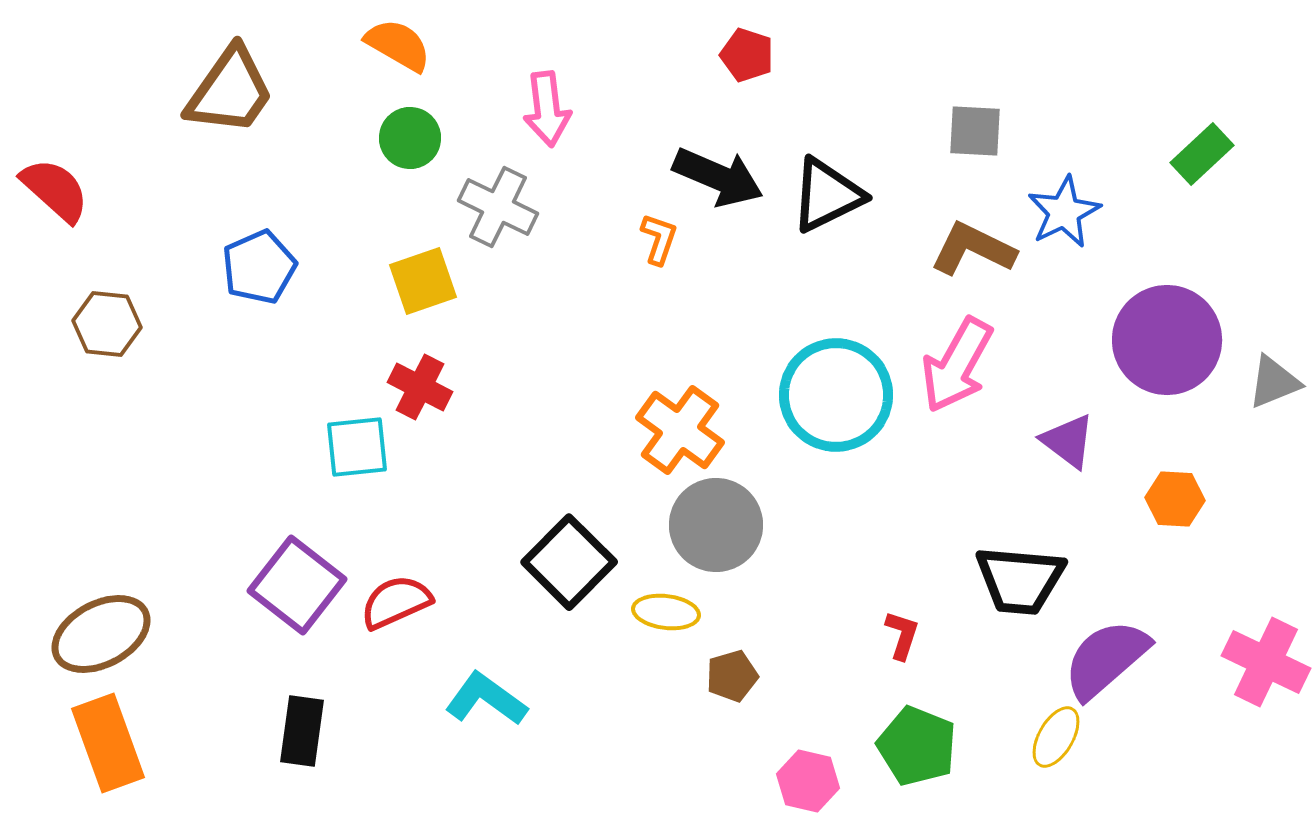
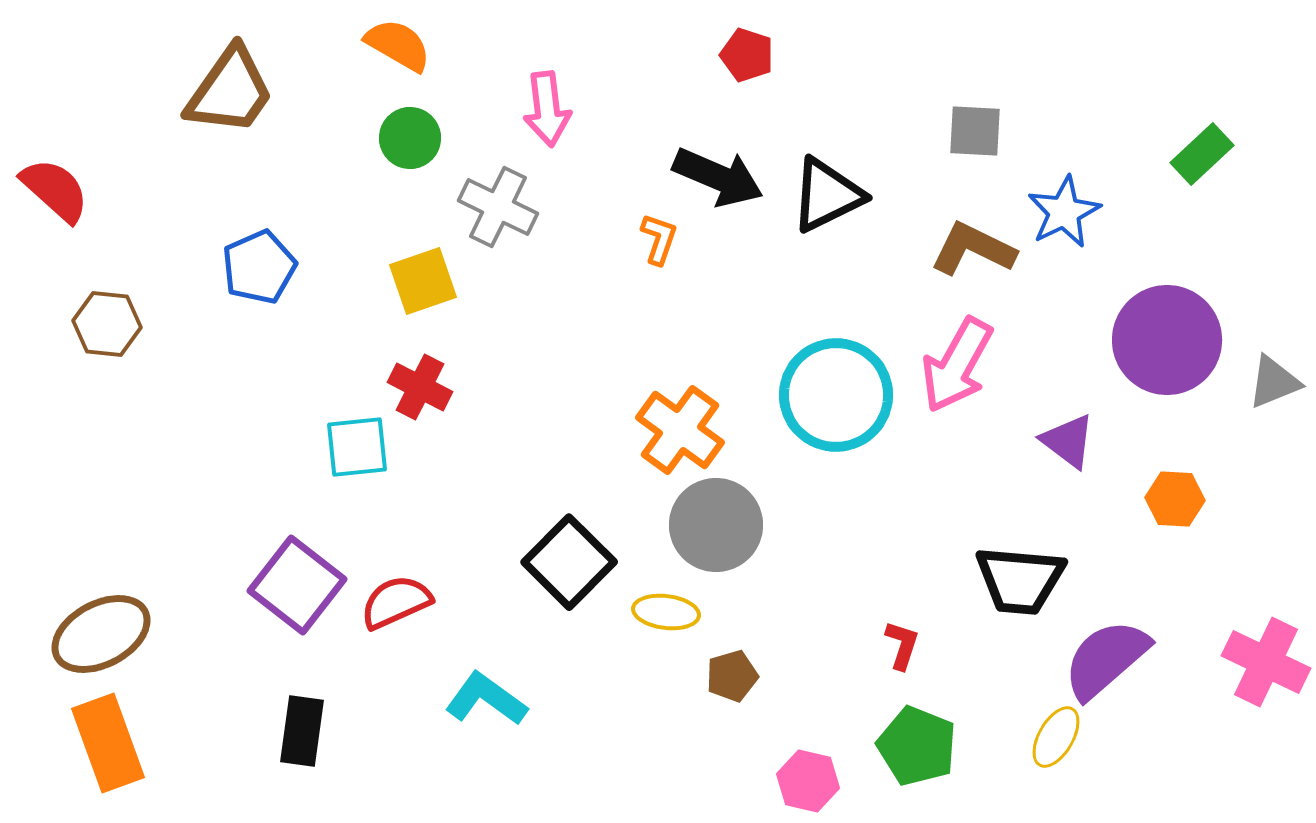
red L-shape at (902, 635): moved 10 px down
